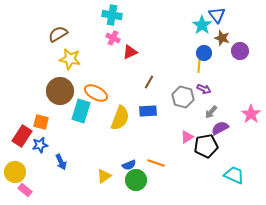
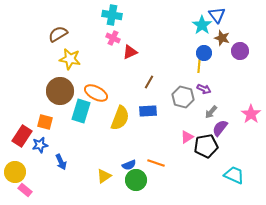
orange square: moved 4 px right
purple semicircle: rotated 24 degrees counterclockwise
